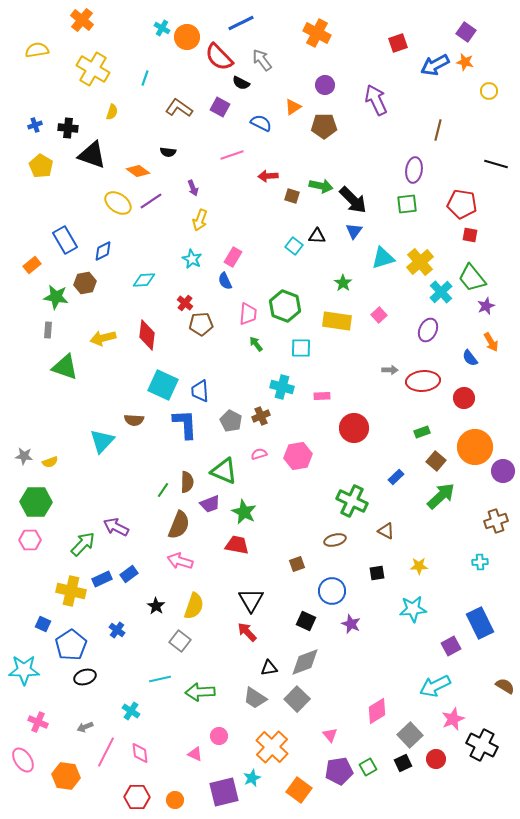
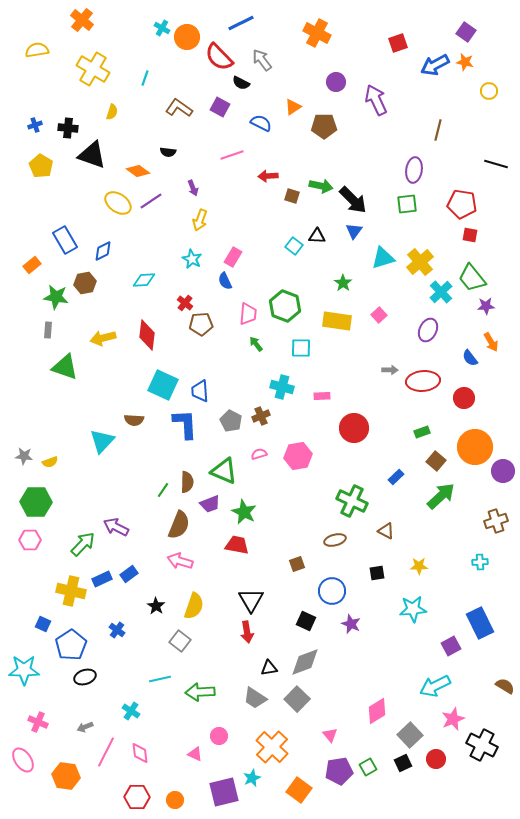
purple circle at (325, 85): moved 11 px right, 3 px up
purple star at (486, 306): rotated 18 degrees clockwise
red arrow at (247, 632): rotated 145 degrees counterclockwise
